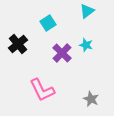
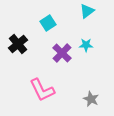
cyan star: rotated 16 degrees counterclockwise
